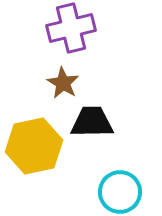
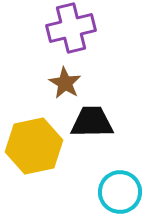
brown star: moved 2 px right
